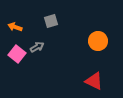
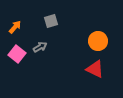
orange arrow: rotated 112 degrees clockwise
gray arrow: moved 3 px right
red triangle: moved 1 px right, 12 px up
